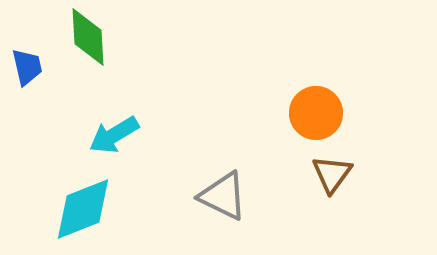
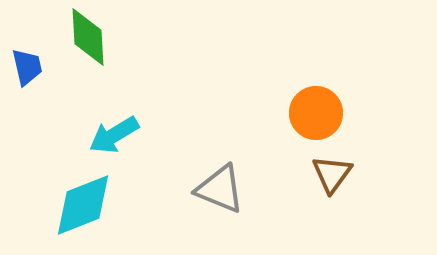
gray triangle: moved 3 px left, 7 px up; rotated 4 degrees counterclockwise
cyan diamond: moved 4 px up
